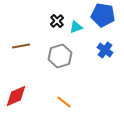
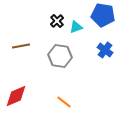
gray hexagon: rotated 25 degrees clockwise
